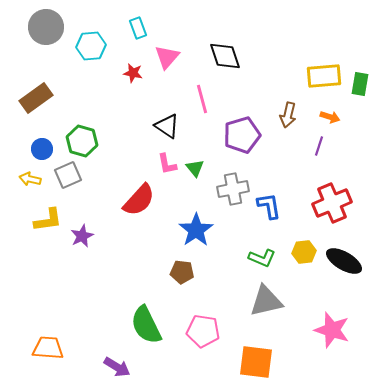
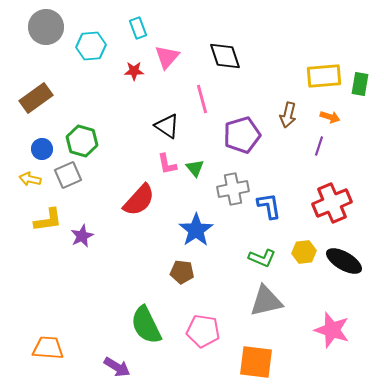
red star: moved 1 px right, 2 px up; rotated 12 degrees counterclockwise
